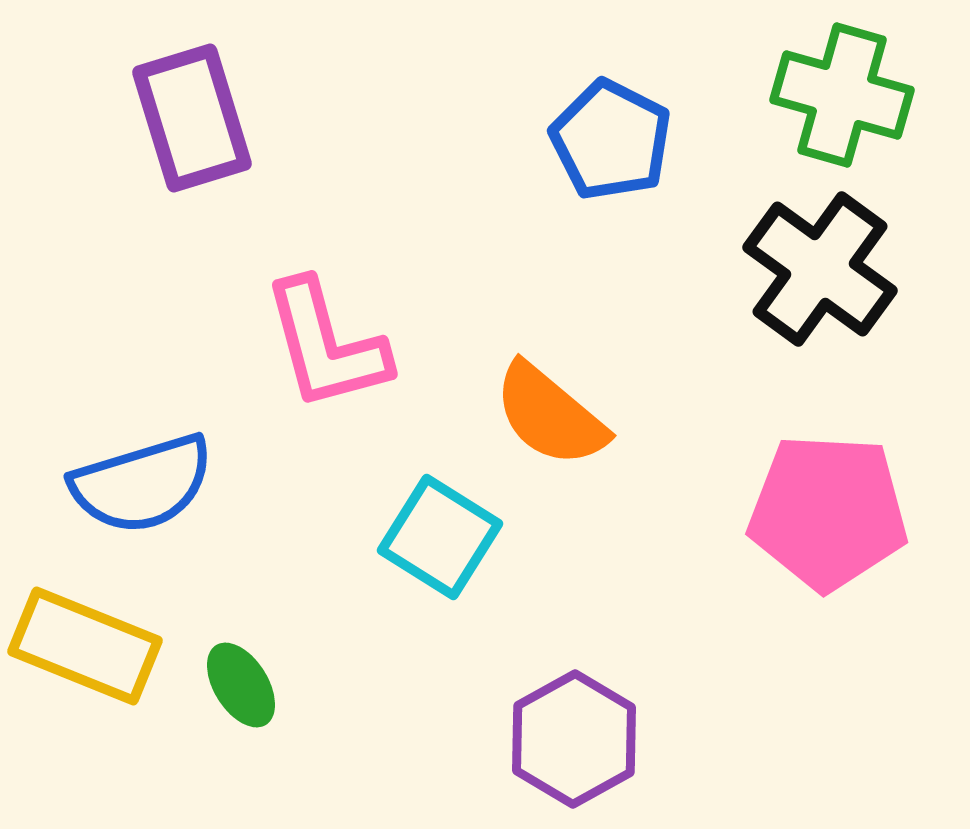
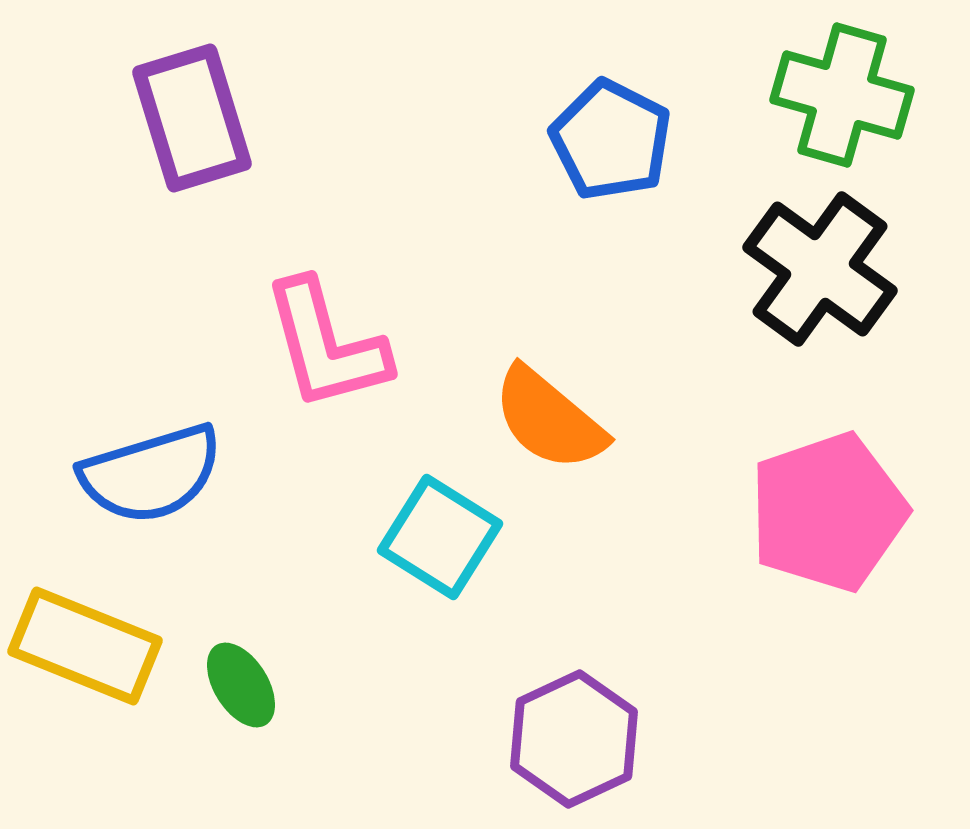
orange semicircle: moved 1 px left, 4 px down
blue semicircle: moved 9 px right, 10 px up
pink pentagon: rotated 22 degrees counterclockwise
purple hexagon: rotated 4 degrees clockwise
